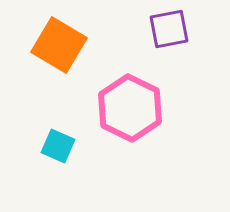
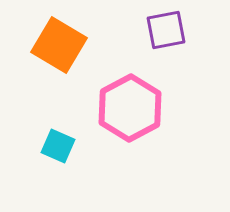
purple square: moved 3 px left, 1 px down
pink hexagon: rotated 6 degrees clockwise
